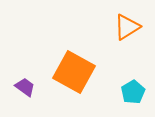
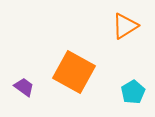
orange triangle: moved 2 px left, 1 px up
purple trapezoid: moved 1 px left
